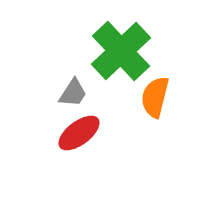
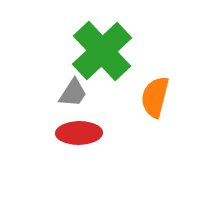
green cross: moved 19 px left
red ellipse: rotated 36 degrees clockwise
